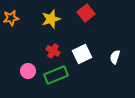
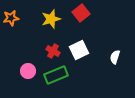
red square: moved 5 px left
white square: moved 3 px left, 4 px up
